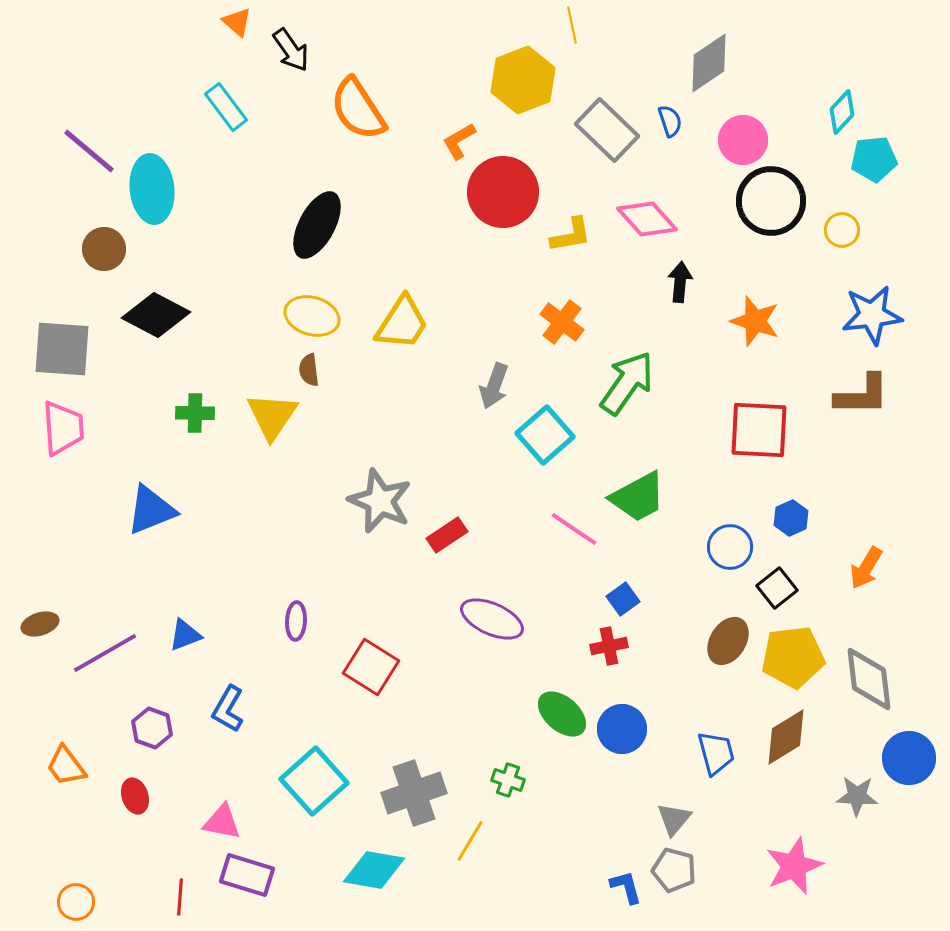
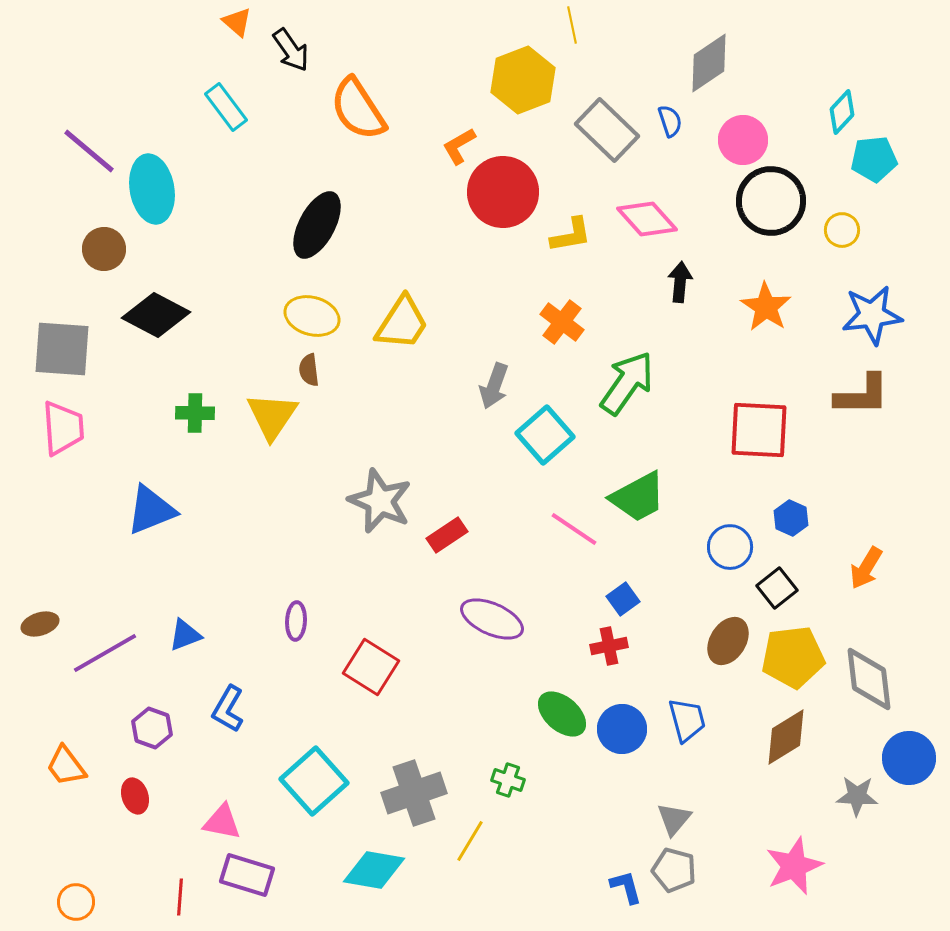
orange L-shape at (459, 141): moved 5 px down
cyan ellipse at (152, 189): rotated 4 degrees counterclockwise
orange star at (755, 321): moved 11 px right, 14 px up; rotated 15 degrees clockwise
blue hexagon at (791, 518): rotated 12 degrees counterclockwise
blue trapezoid at (716, 753): moved 29 px left, 33 px up
